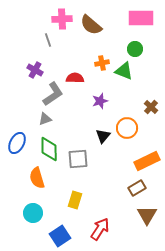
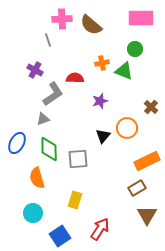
gray triangle: moved 2 px left
